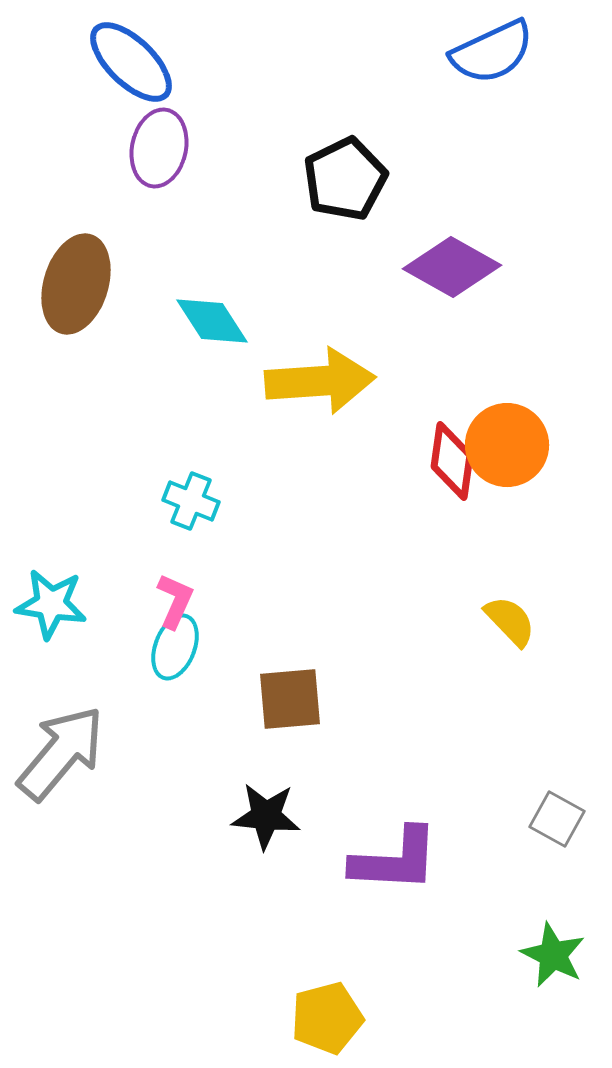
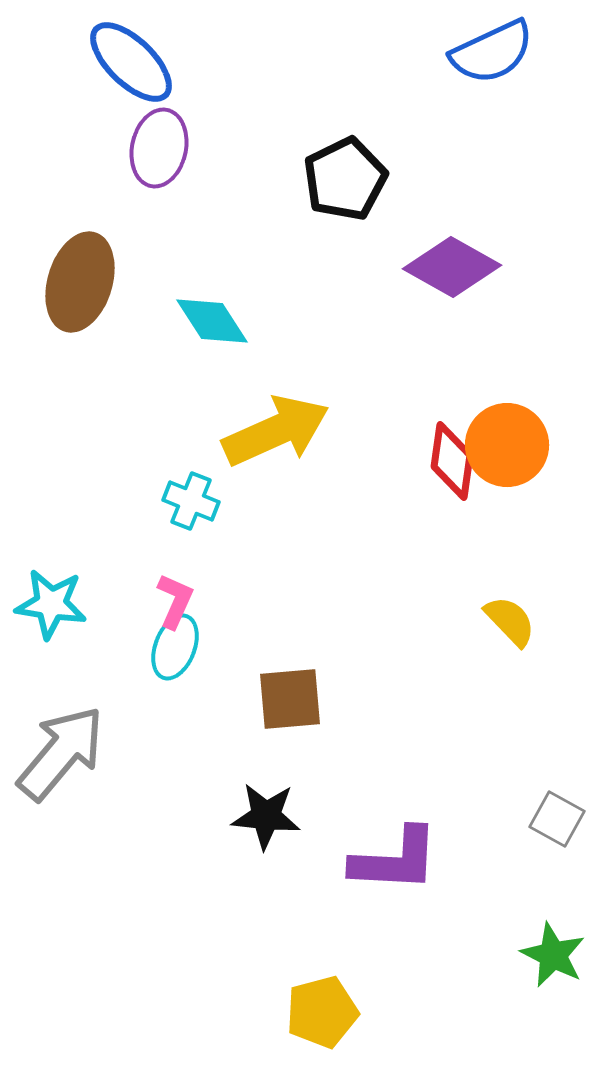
brown ellipse: moved 4 px right, 2 px up
yellow arrow: moved 44 px left, 50 px down; rotated 20 degrees counterclockwise
yellow pentagon: moved 5 px left, 6 px up
